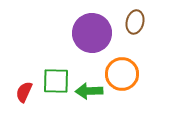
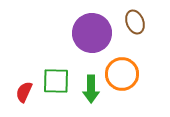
brown ellipse: rotated 35 degrees counterclockwise
green arrow: moved 2 px right, 2 px up; rotated 88 degrees counterclockwise
